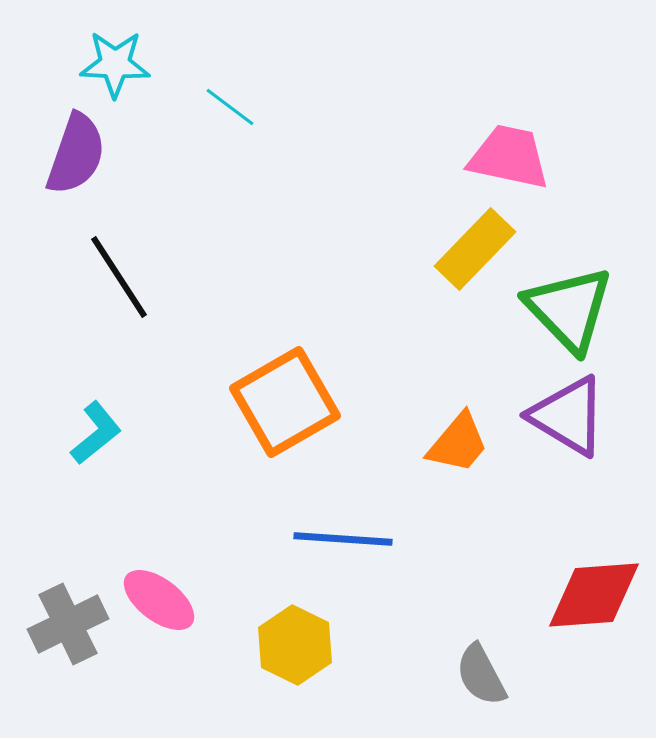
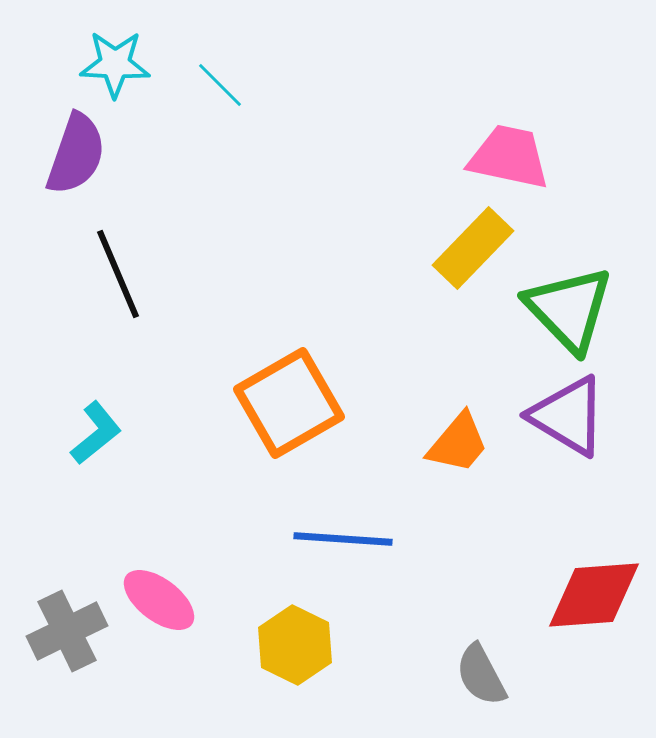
cyan line: moved 10 px left, 22 px up; rotated 8 degrees clockwise
yellow rectangle: moved 2 px left, 1 px up
black line: moved 1 px left, 3 px up; rotated 10 degrees clockwise
orange square: moved 4 px right, 1 px down
gray cross: moved 1 px left, 7 px down
